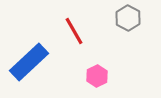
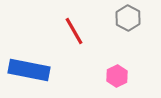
blue rectangle: moved 8 px down; rotated 54 degrees clockwise
pink hexagon: moved 20 px right
